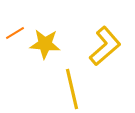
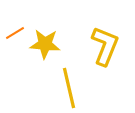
yellow L-shape: rotated 27 degrees counterclockwise
yellow line: moved 3 px left, 1 px up
